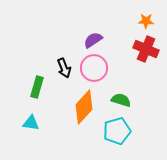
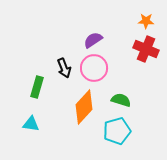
cyan triangle: moved 1 px down
